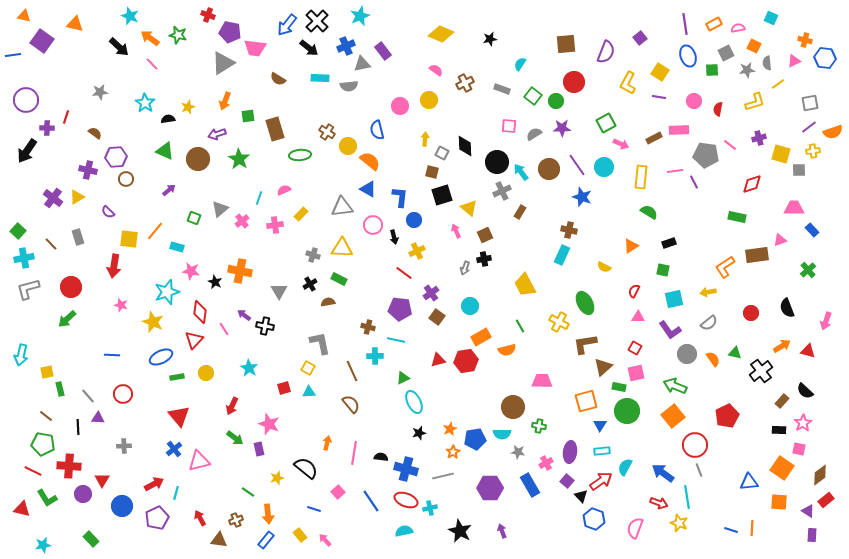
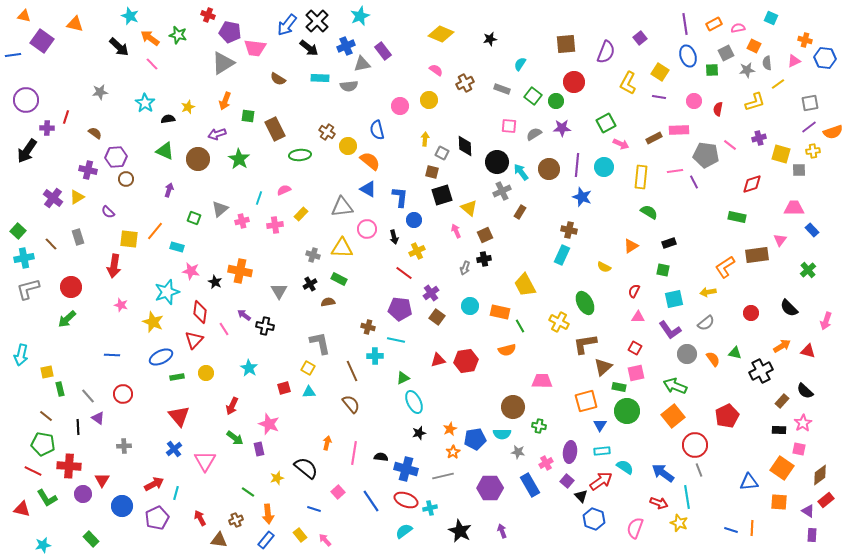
green square at (248, 116): rotated 16 degrees clockwise
brown rectangle at (275, 129): rotated 10 degrees counterclockwise
purple line at (577, 165): rotated 40 degrees clockwise
purple arrow at (169, 190): rotated 32 degrees counterclockwise
pink cross at (242, 221): rotated 24 degrees clockwise
pink circle at (373, 225): moved 6 px left, 4 px down
pink triangle at (780, 240): rotated 32 degrees counterclockwise
black semicircle at (787, 308): moved 2 px right; rotated 24 degrees counterclockwise
gray semicircle at (709, 323): moved 3 px left
orange rectangle at (481, 337): moved 19 px right, 25 px up; rotated 42 degrees clockwise
black cross at (761, 371): rotated 10 degrees clockwise
purple triangle at (98, 418): rotated 32 degrees clockwise
pink triangle at (199, 461): moved 6 px right; rotated 45 degrees counterclockwise
cyan semicircle at (625, 467): rotated 96 degrees clockwise
cyan semicircle at (404, 531): rotated 24 degrees counterclockwise
